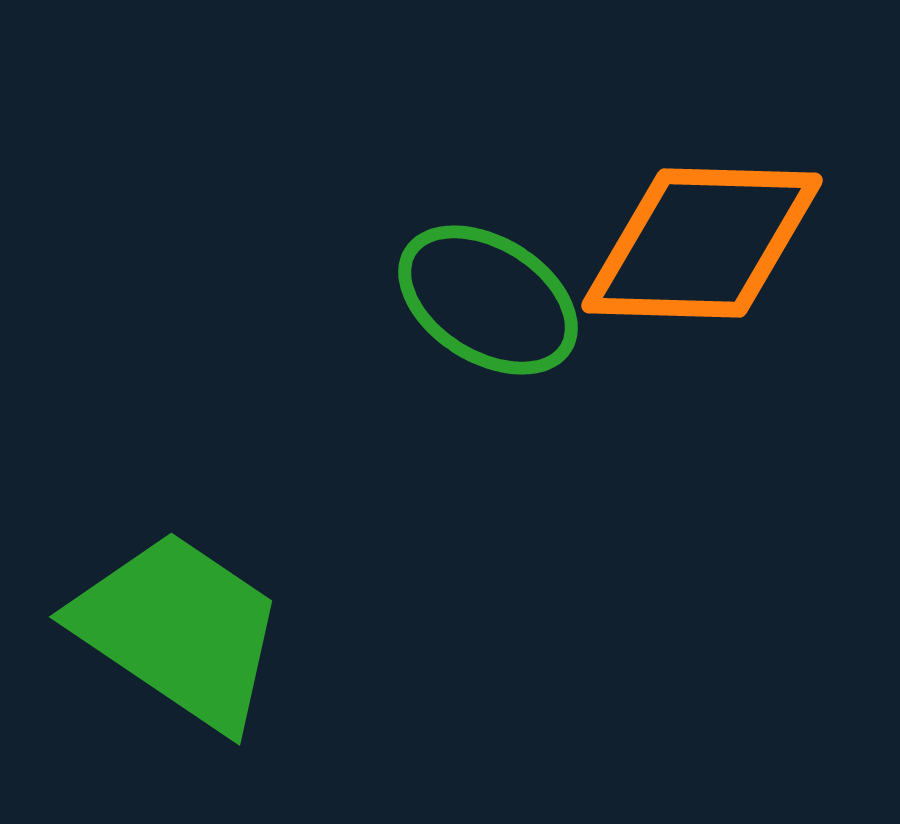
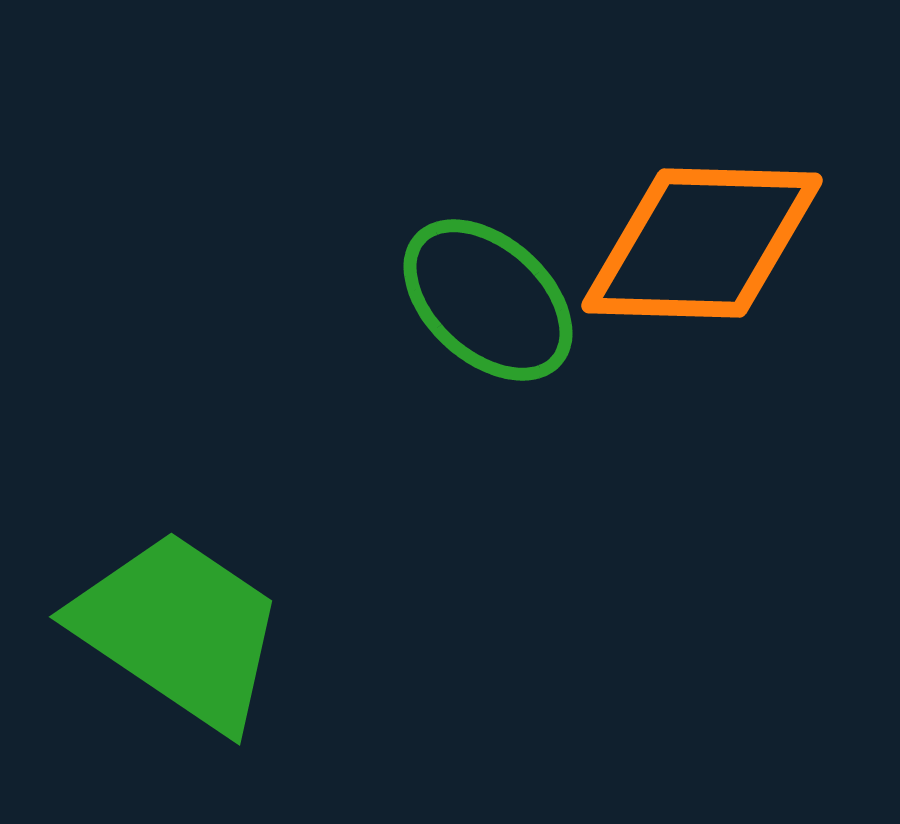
green ellipse: rotated 10 degrees clockwise
